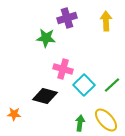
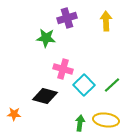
yellow ellipse: rotated 40 degrees counterclockwise
